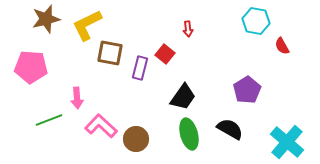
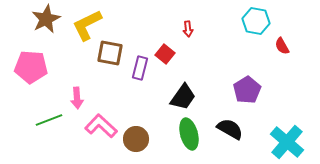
brown star: rotated 12 degrees counterclockwise
